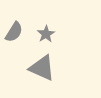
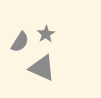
gray semicircle: moved 6 px right, 10 px down
